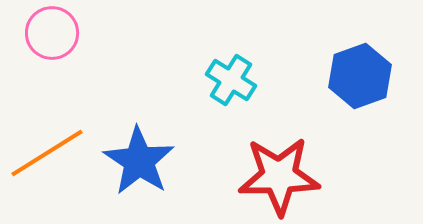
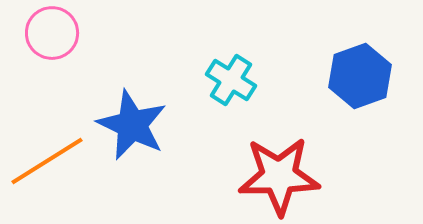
orange line: moved 8 px down
blue star: moved 7 px left, 36 px up; rotated 8 degrees counterclockwise
